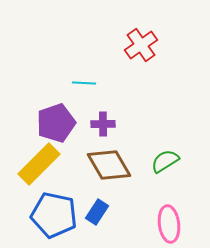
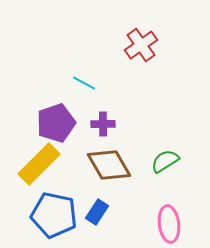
cyan line: rotated 25 degrees clockwise
